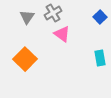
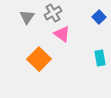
blue square: moved 1 px left
orange square: moved 14 px right
